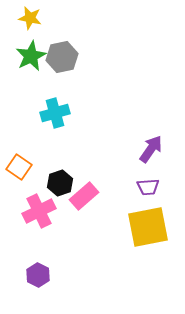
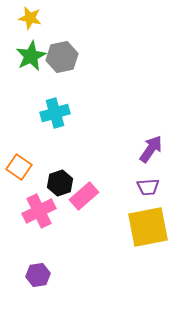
purple hexagon: rotated 25 degrees clockwise
